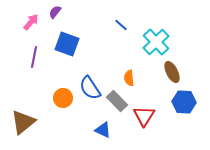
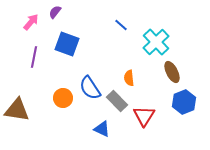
blue hexagon: rotated 25 degrees counterclockwise
brown triangle: moved 6 px left, 12 px up; rotated 48 degrees clockwise
blue triangle: moved 1 px left, 1 px up
